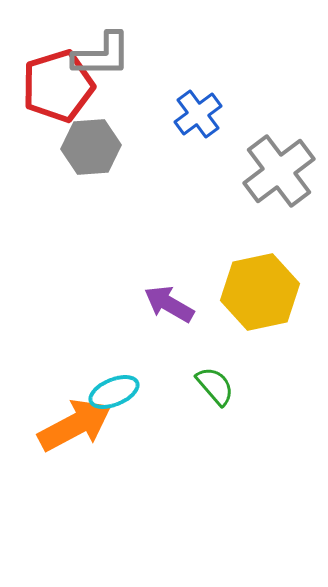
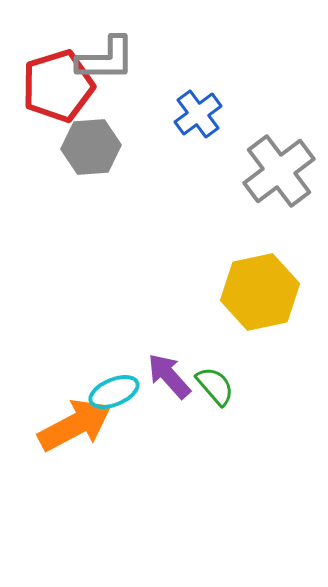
gray L-shape: moved 4 px right, 4 px down
purple arrow: moved 72 px down; rotated 18 degrees clockwise
